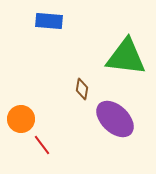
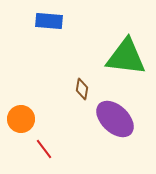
red line: moved 2 px right, 4 px down
